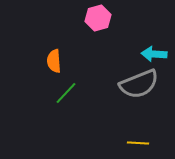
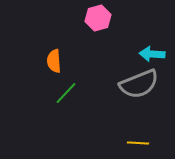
cyan arrow: moved 2 px left
